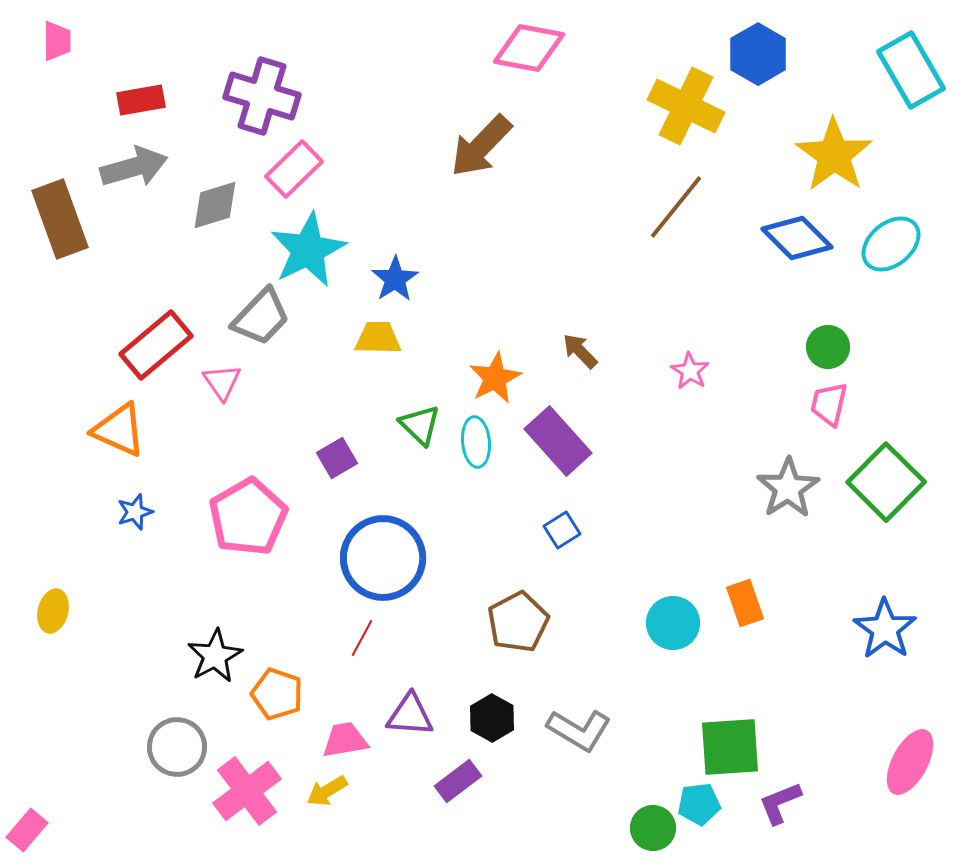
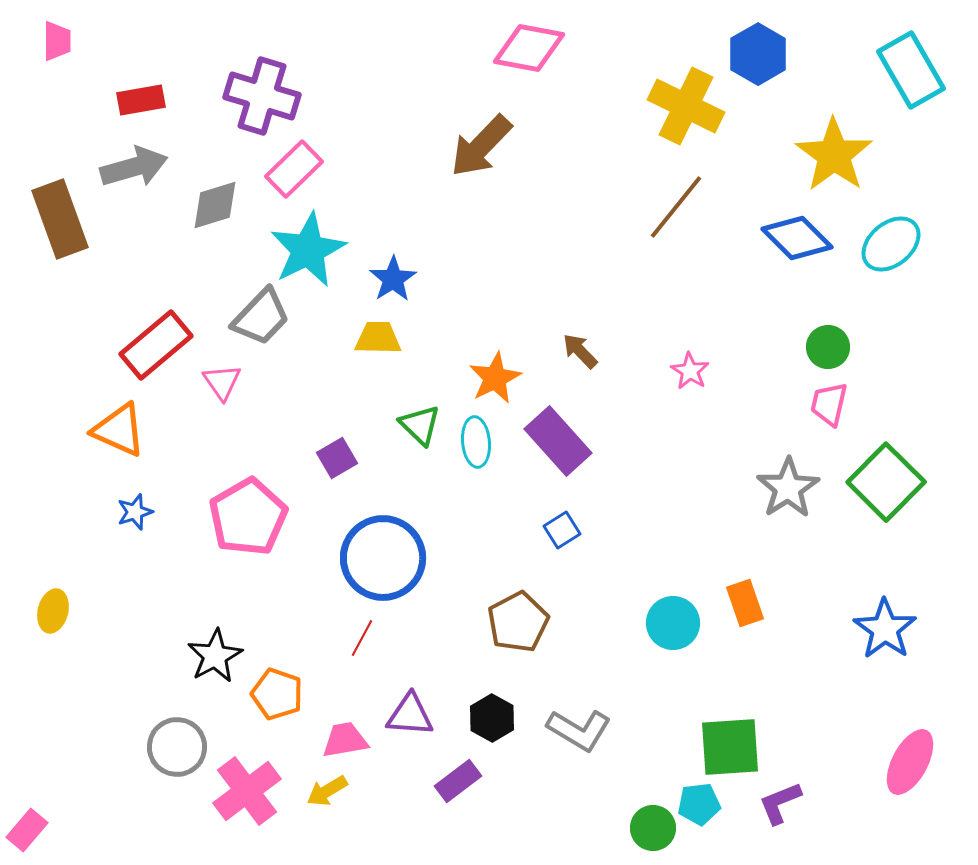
blue star at (395, 279): moved 2 px left
